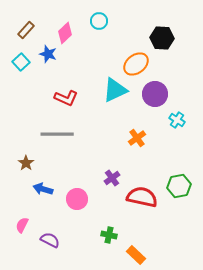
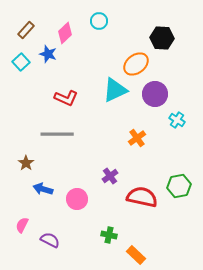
purple cross: moved 2 px left, 2 px up
